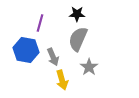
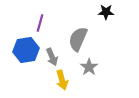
black star: moved 29 px right, 2 px up
blue hexagon: rotated 20 degrees counterclockwise
gray arrow: moved 1 px left
